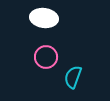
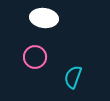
pink circle: moved 11 px left
